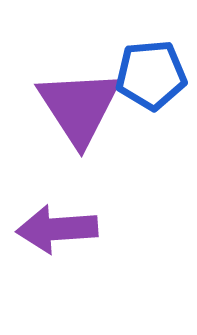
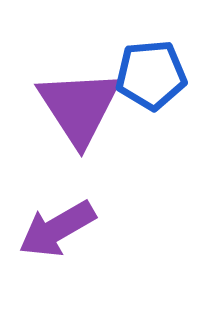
purple arrow: rotated 26 degrees counterclockwise
